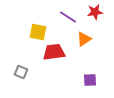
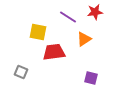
purple square: moved 1 px right, 2 px up; rotated 16 degrees clockwise
